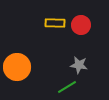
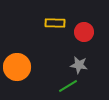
red circle: moved 3 px right, 7 px down
green line: moved 1 px right, 1 px up
